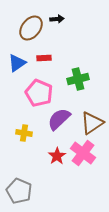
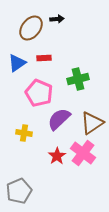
gray pentagon: rotated 25 degrees clockwise
